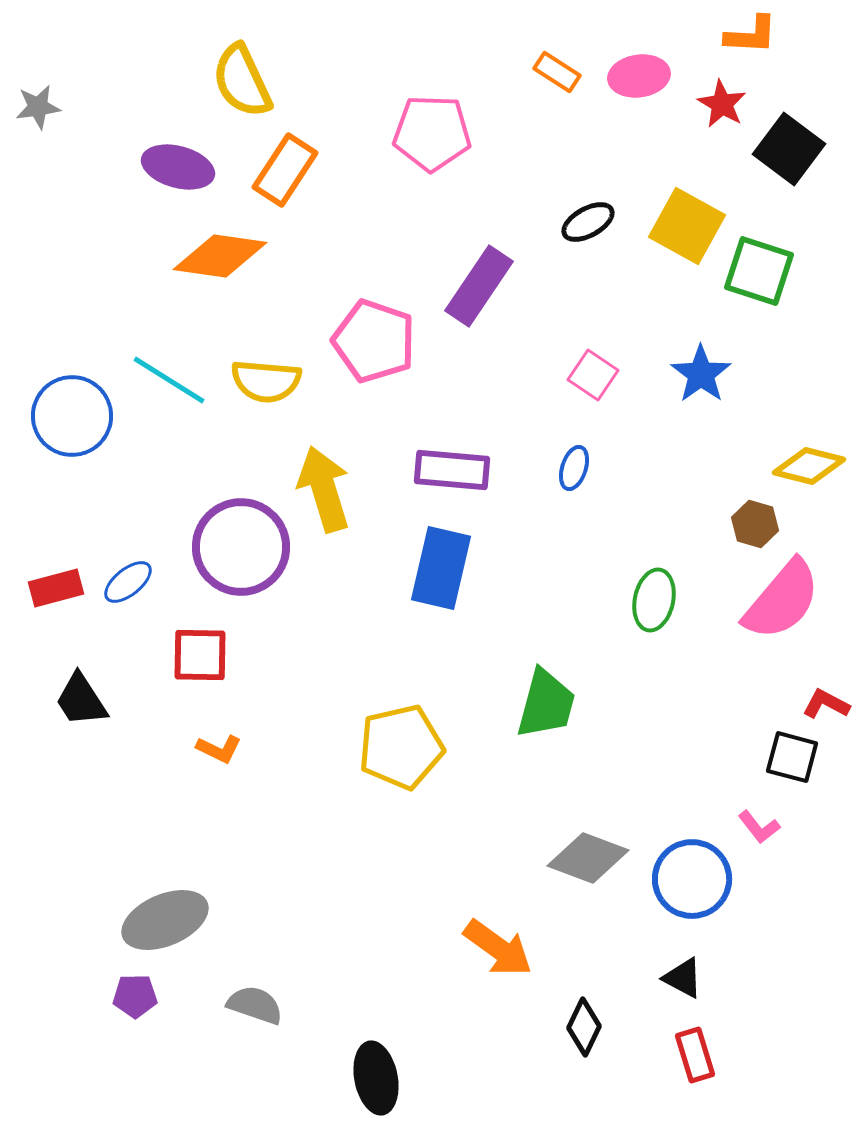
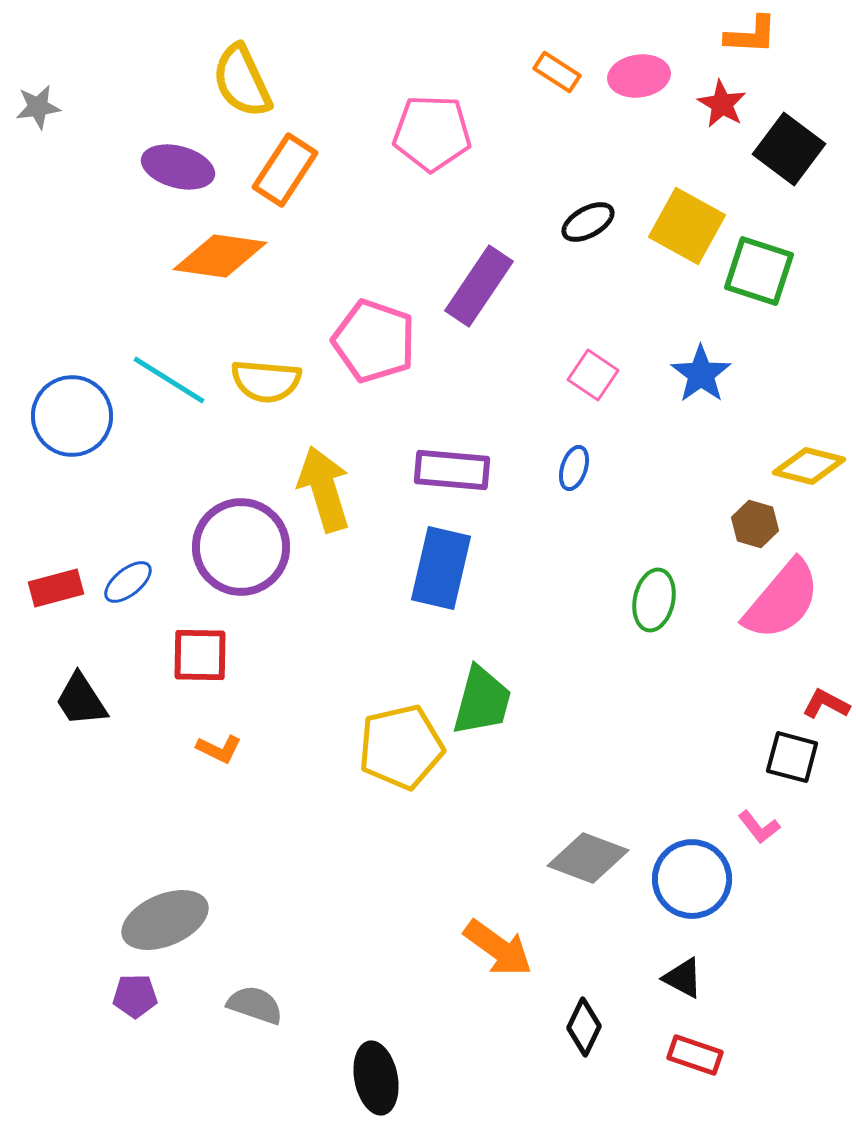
green trapezoid at (546, 704): moved 64 px left, 3 px up
red rectangle at (695, 1055): rotated 54 degrees counterclockwise
